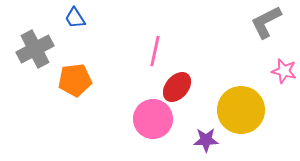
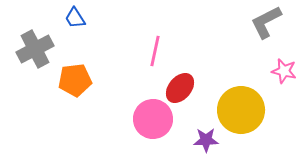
red ellipse: moved 3 px right, 1 px down
